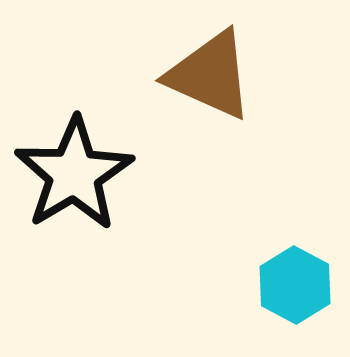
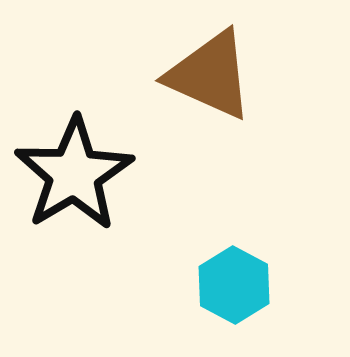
cyan hexagon: moved 61 px left
